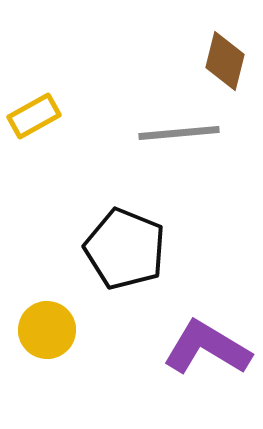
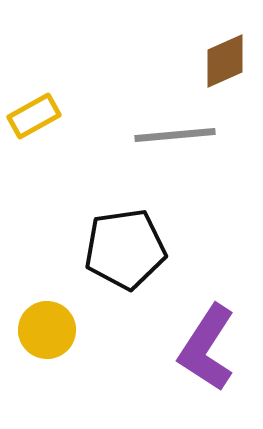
brown diamond: rotated 52 degrees clockwise
gray line: moved 4 px left, 2 px down
black pentagon: rotated 30 degrees counterclockwise
purple L-shape: rotated 88 degrees counterclockwise
